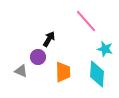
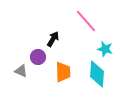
black arrow: moved 4 px right
